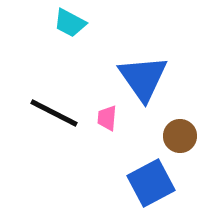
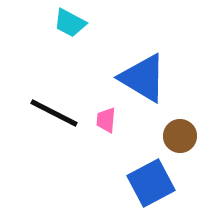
blue triangle: rotated 24 degrees counterclockwise
pink trapezoid: moved 1 px left, 2 px down
